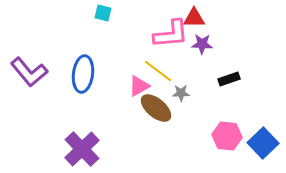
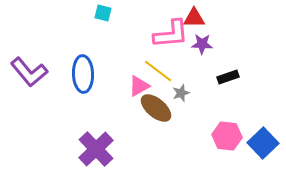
blue ellipse: rotated 9 degrees counterclockwise
black rectangle: moved 1 px left, 2 px up
gray star: rotated 18 degrees counterclockwise
purple cross: moved 14 px right
